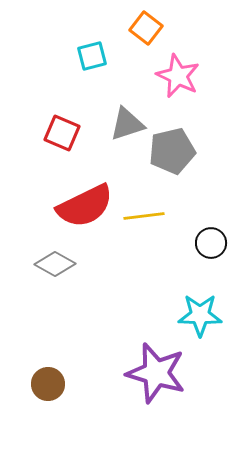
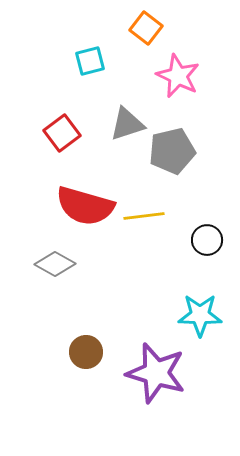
cyan square: moved 2 px left, 5 px down
red square: rotated 30 degrees clockwise
red semicircle: rotated 42 degrees clockwise
black circle: moved 4 px left, 3 px up
brown circle: moved 38 px right, 32 px up
